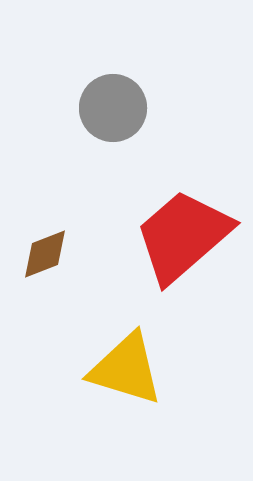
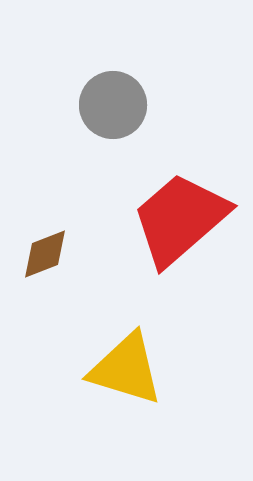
gray circle: moved 3 px up
red trapezoid: moved 3 px left, 17 px up
